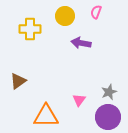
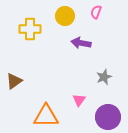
brown triangle: moved 4 px left
gray star: moved 5 px left, 15 px up
